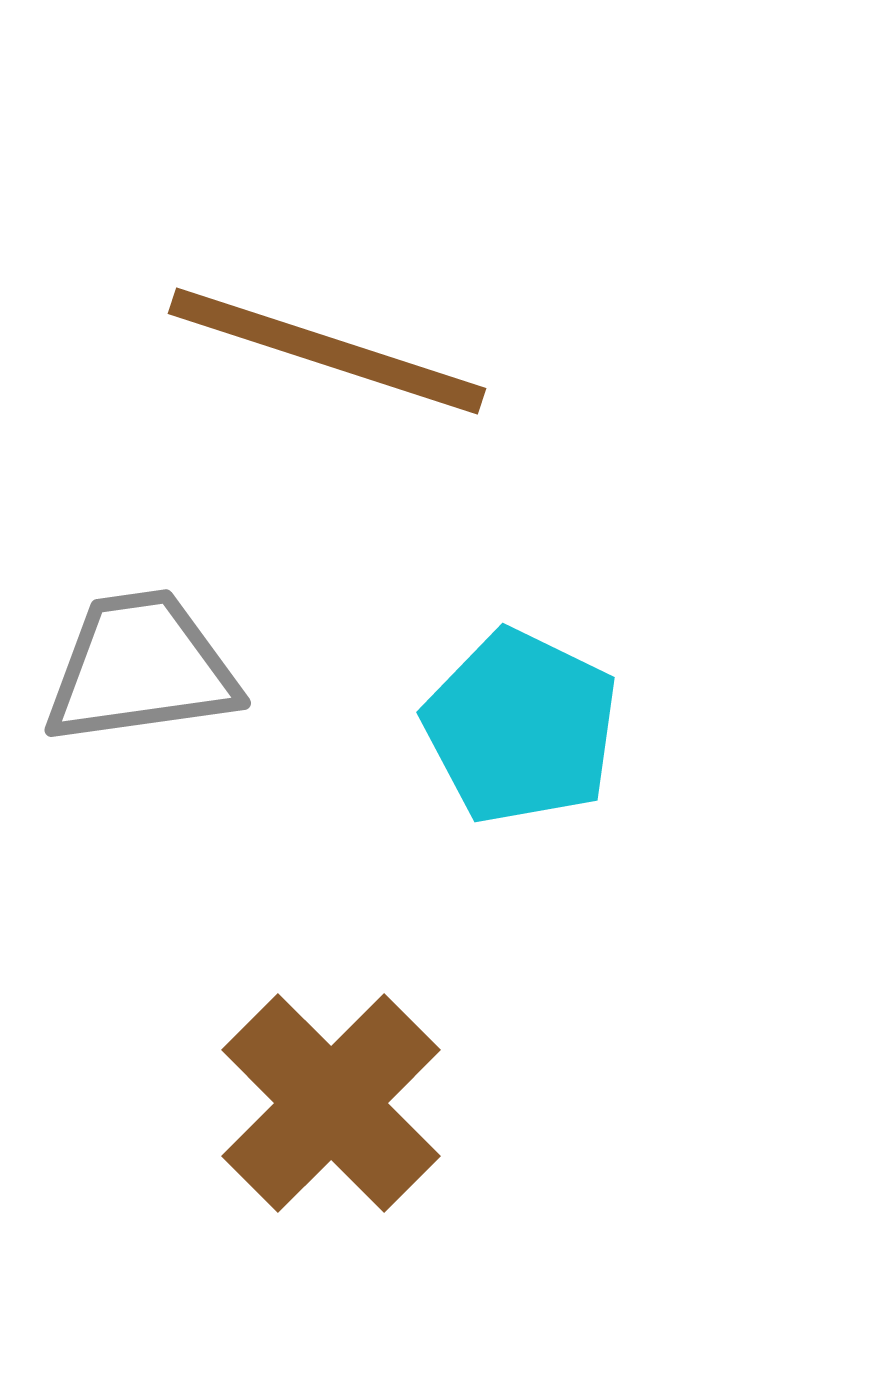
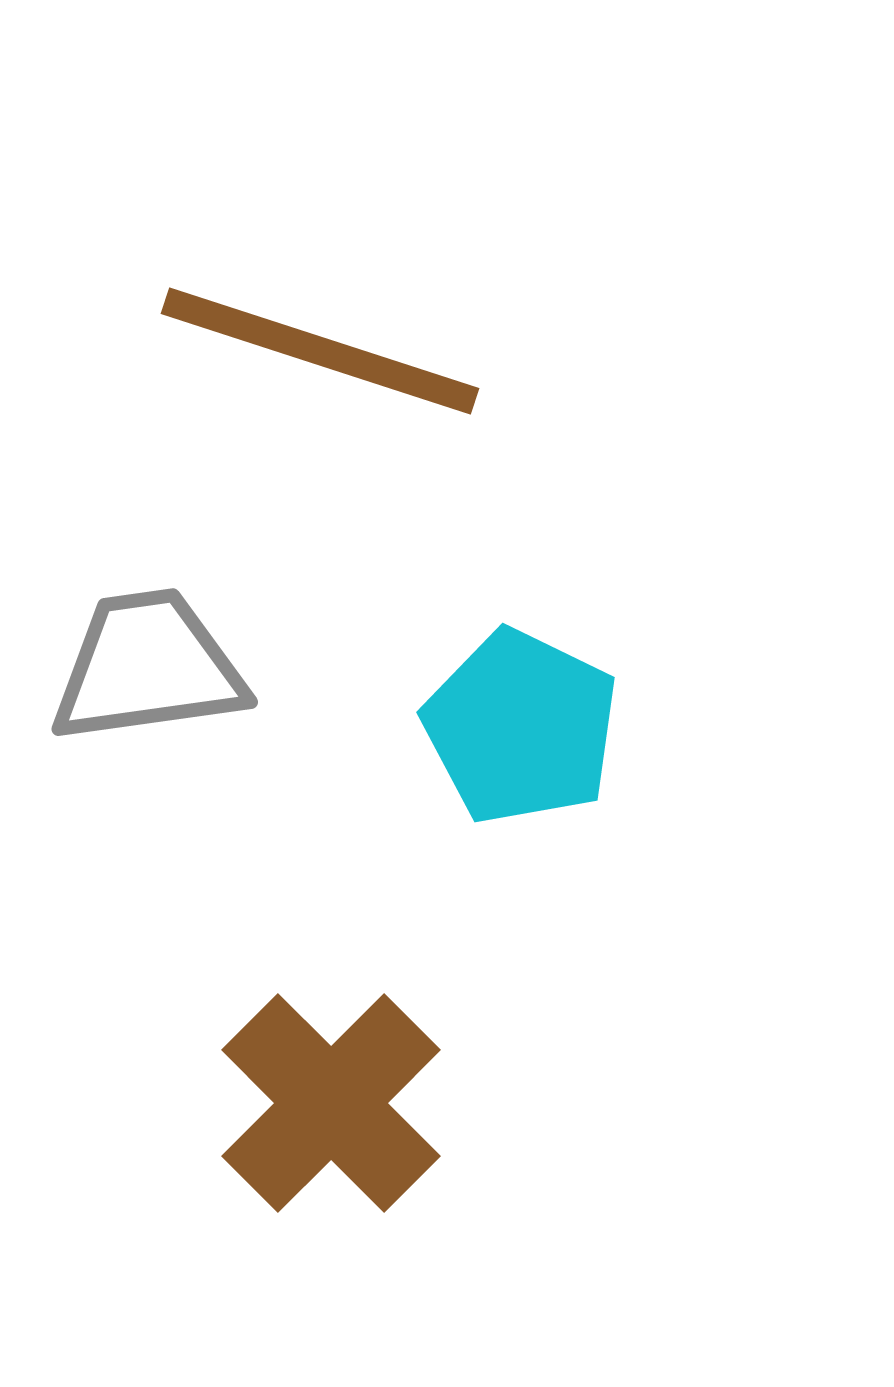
brown line: moved 7 px left
gray trapezoid: moved 7 px right, 1 px up
